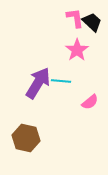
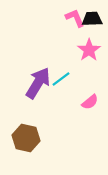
pink L-shape: rotated 15 degrees counterclockwise
black trapezoid: moved 3 px up; rotated 45 degrees counterclockwise
pink star: moved 12 px right
cyan line: moved 2 px up; rotated 42 degrees counterclockwise
